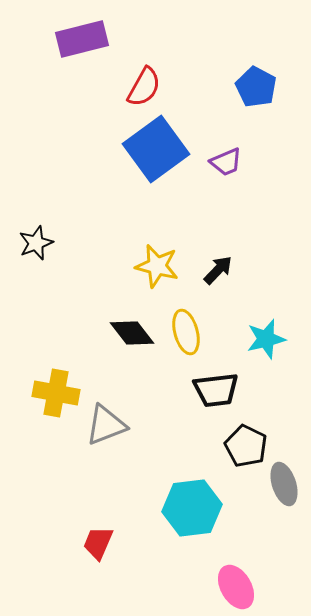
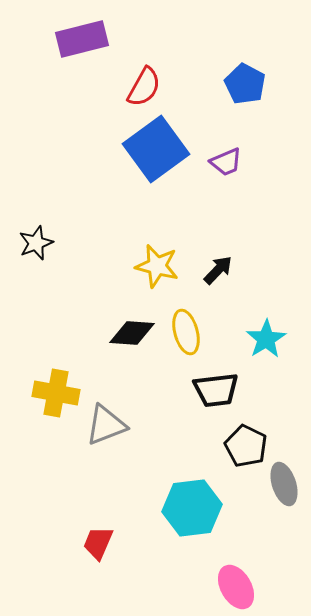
blue pentagon: moved 11 px left, 3 px up
black diamond: rotated 48 degrees counterclockwise
cyan star: rotated 18 degrees counterclockwise
